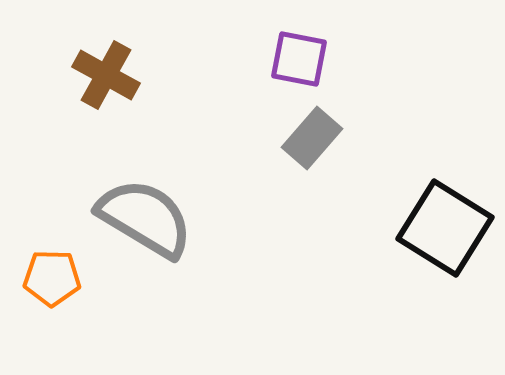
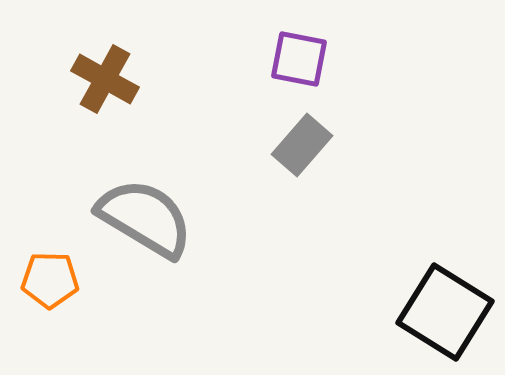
brown cross: moved 1 px left, 4 px down
gray rectangle: moved 10 px left, 7 px down
black square: moved 84 px down
orange pentagon: moved 2 px left, 2 px down
